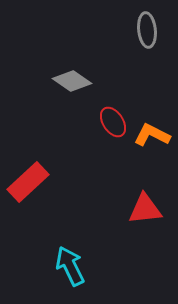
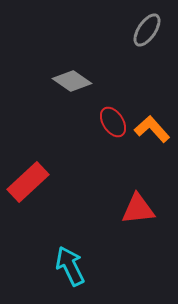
gray ellipse: rotated 40 degrees clockwise
orange L-shape: moved 6 px up; rotated 21 degrees clockwise
red triangle: moved 7 px left
